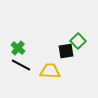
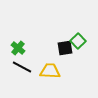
black square: moved 1 px left, 3 px up
black line: moved 1 px right, 2 px down
